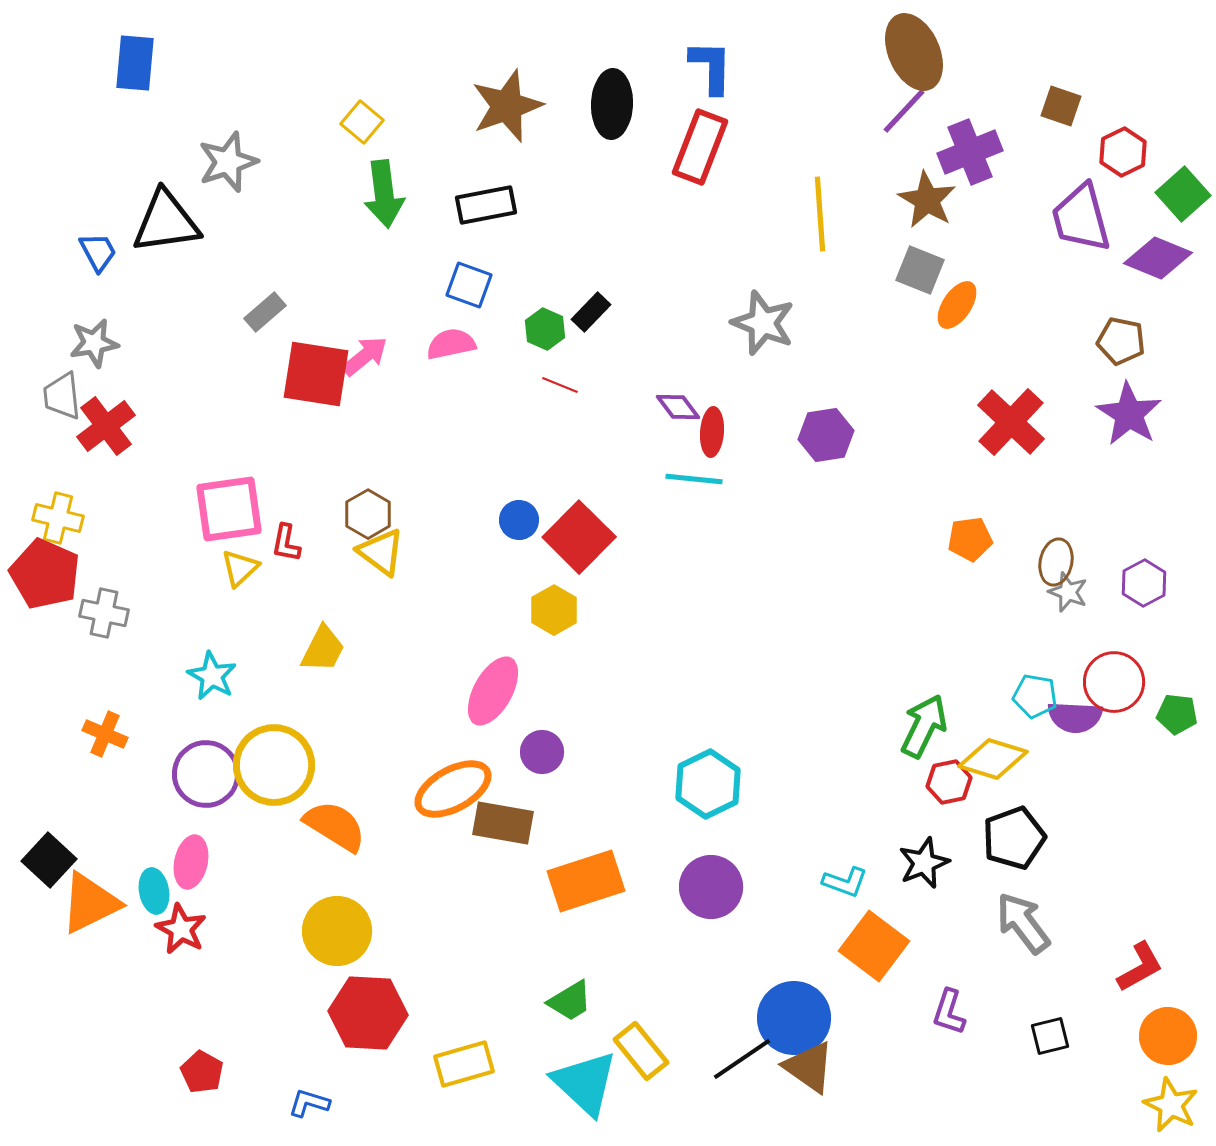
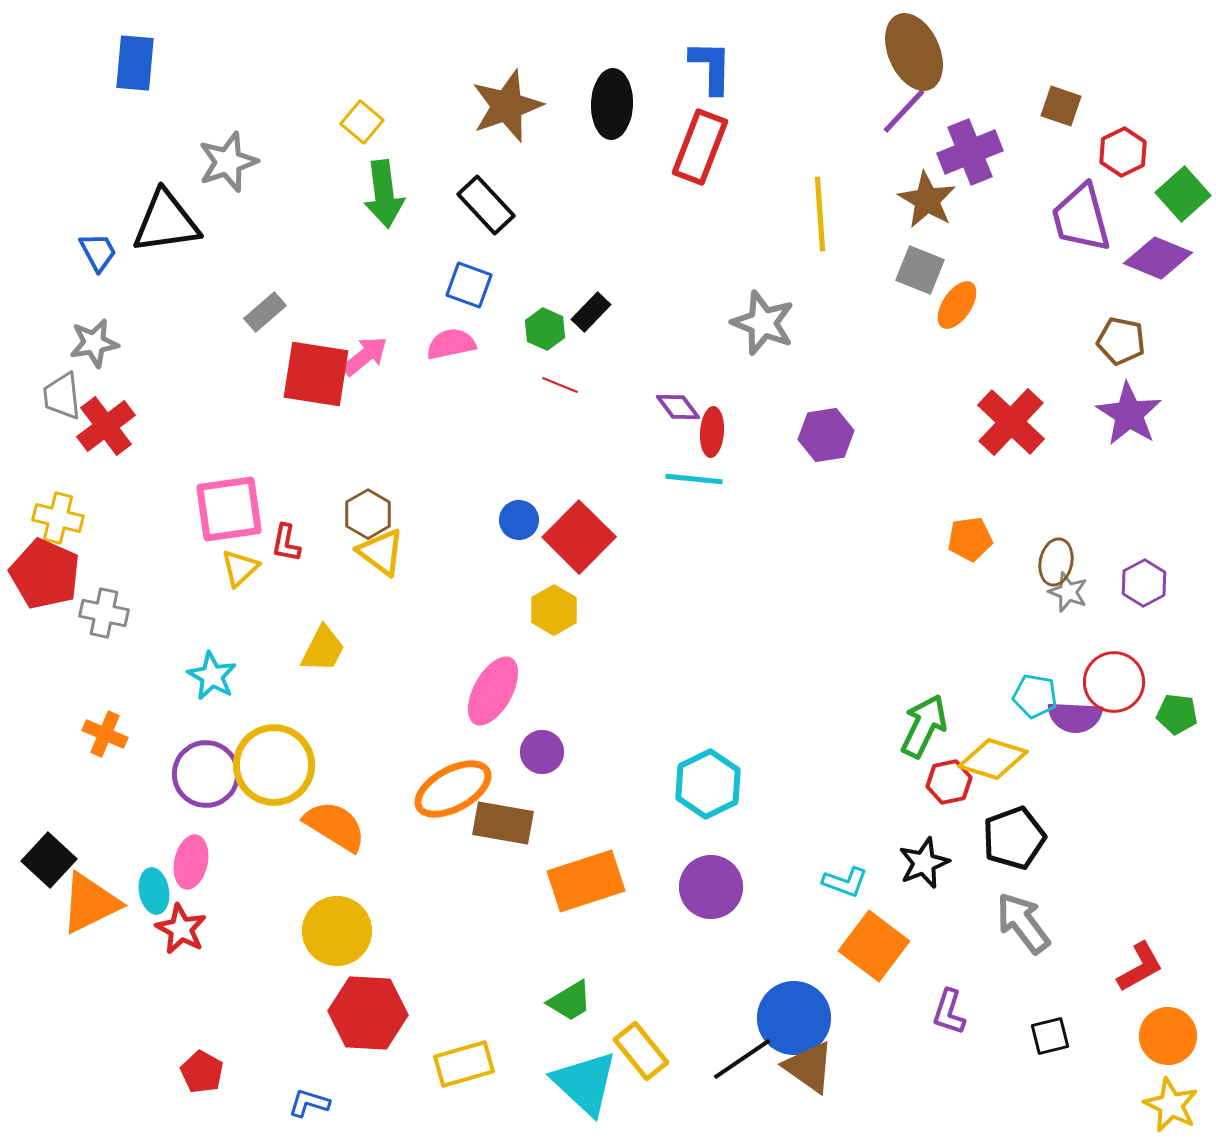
black rectangle at (486, 205): rotated 58 degrees clockwise
